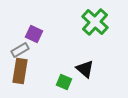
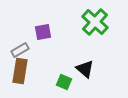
purple square: moved 9 px right, 2 px up; rotated 36 degrees counterclockwise
